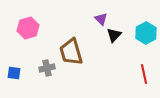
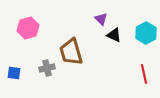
black triangle: rotated 49 degrees counterclockwise
